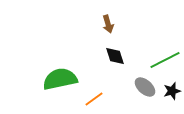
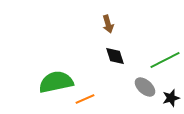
green semicircle: moved 4 px left, 3 px down
black star: moved 1 px left, 7 px down
orange line: moved 9 px left; rotated 12 degrees clockwise
